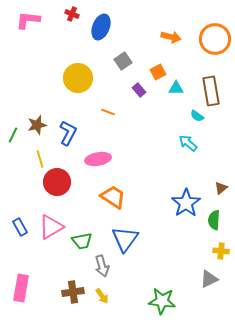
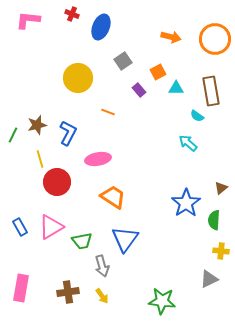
brown cross: moved 5 px left
